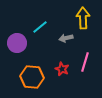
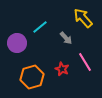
yellow arrow: rotated 40 degrees counterclockwise
gray arrow: rotated 120 degrees counterclockwise
pink line: rotated 48 degrees counterclockwise
orange hexagon: rotated 20 degrees counterclockwise
